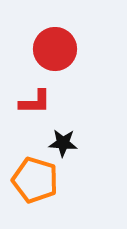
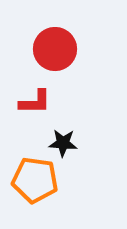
orange pentagon: rotated 9 degrees counterclockwise
